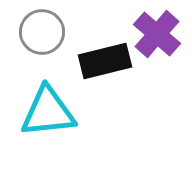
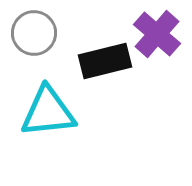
gray circle: moved 8 px left, 1 px down
